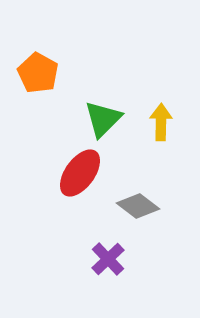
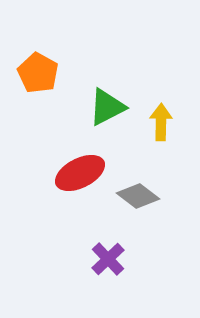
green triangle: moved 4 px right, 12 px up; rotated 18 degrees clockwise
red ellipse: rotated 27 degrees clockwise
gray diamond: moved 10 px up
